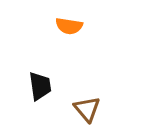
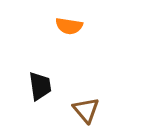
brown triangle: moved 1 px left, 1 px down
